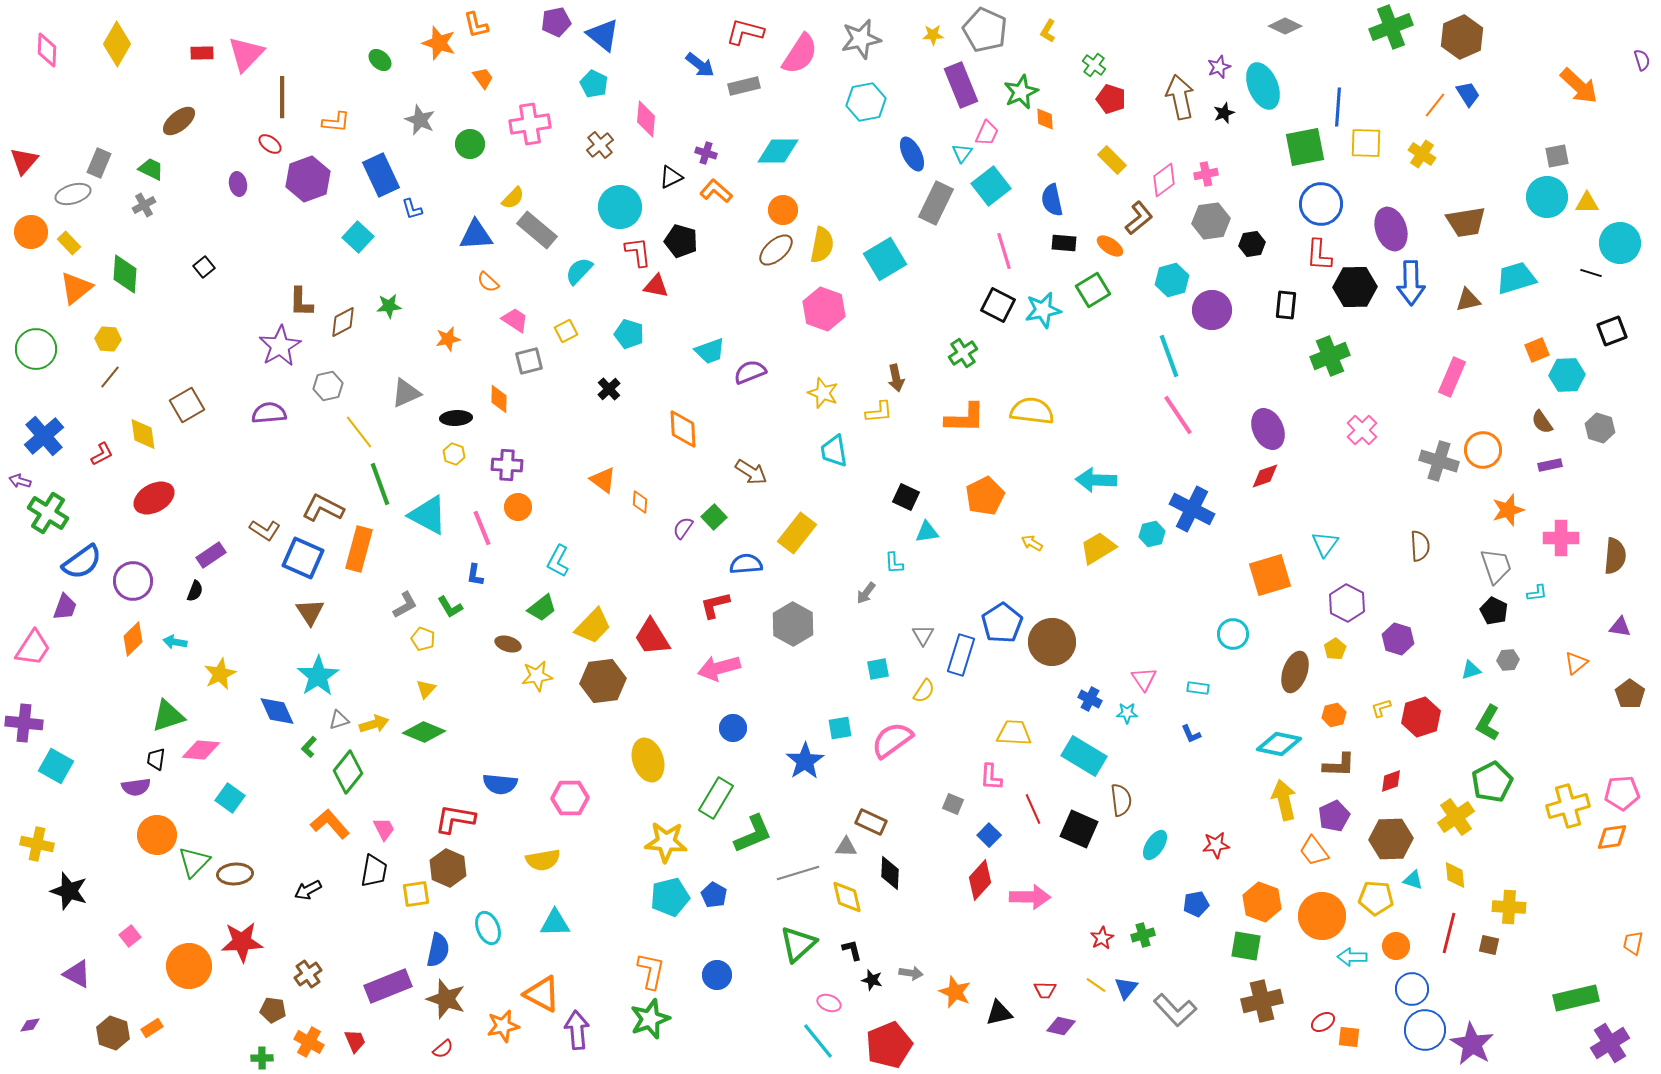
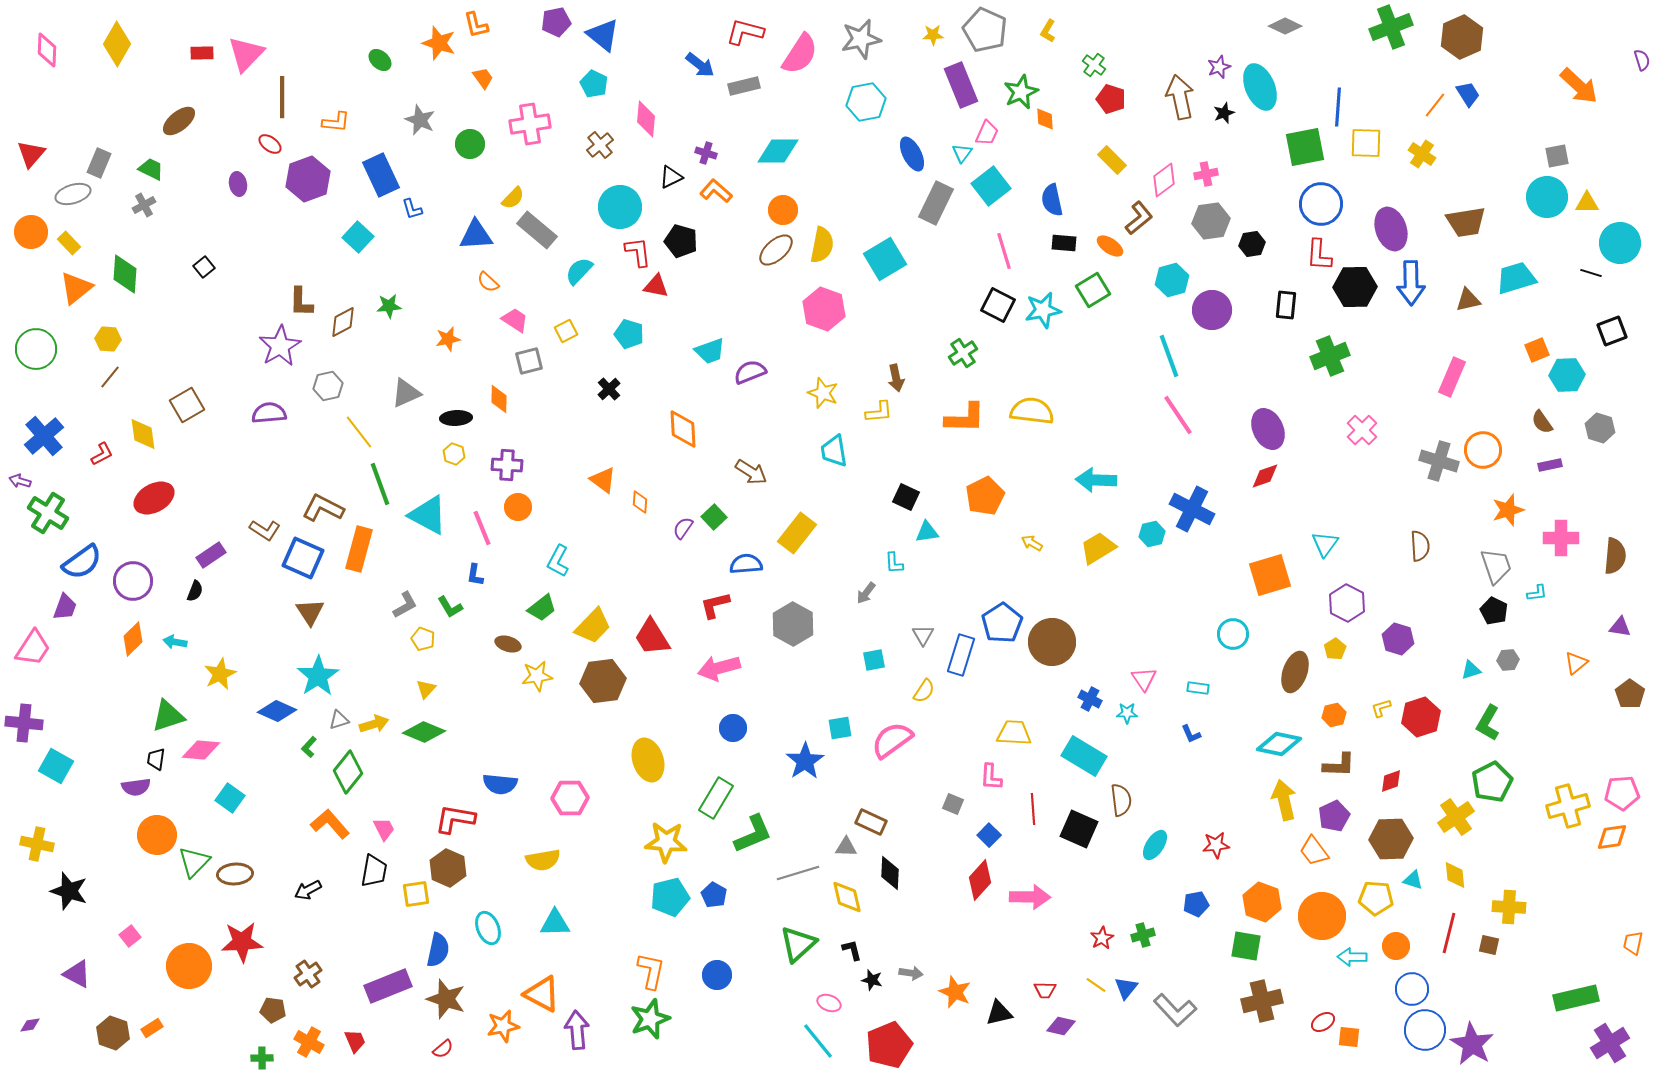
cyan ellipse at (1263, 86): moved 3 px left, 1 px down
red triangle at (24, 161): moved 7 px right, 7 px up
cyan square at (878, 669): moved 4 px left, 9 px up
blue diamond at (277, 711): rotated 42 degrees counterclockwise
red line at (1033, 809): rotated 20 degrees clockwise
